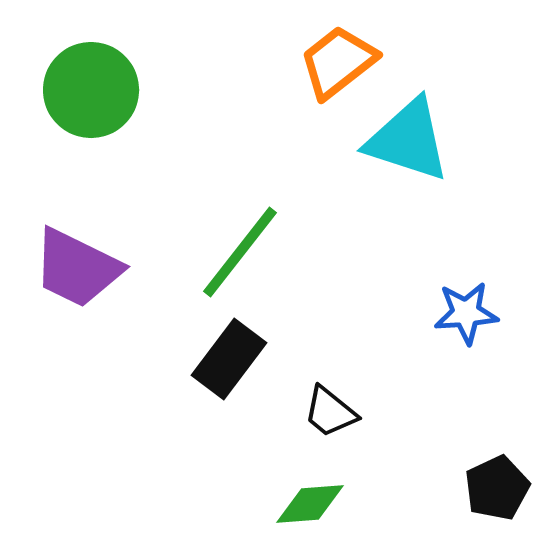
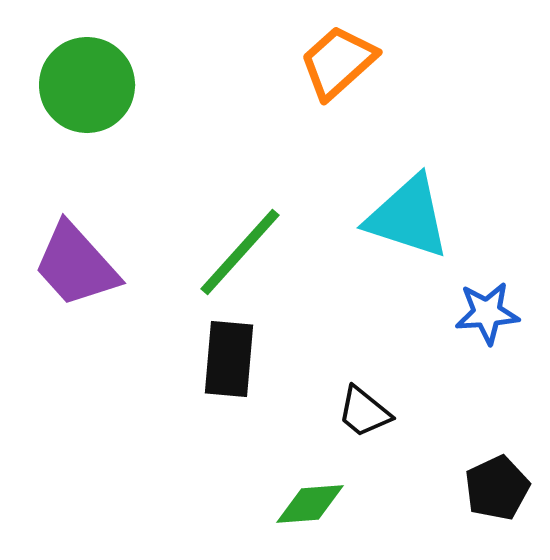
orange trapezoid: rotated 4 degrees counterclockwise
green circle: moved 4 px left, 5 px up
cyan triangle: moved 77 px down
green line: rotated 4 degrees clockwise
purple trapezoid: moved 1 px left, 3 px up; rotated 22 degrees clockwise
blue star: moved 21 px right
black rectangle: rotated 32 degrees counterclockwise
black trapezoid: moved 34 px right
